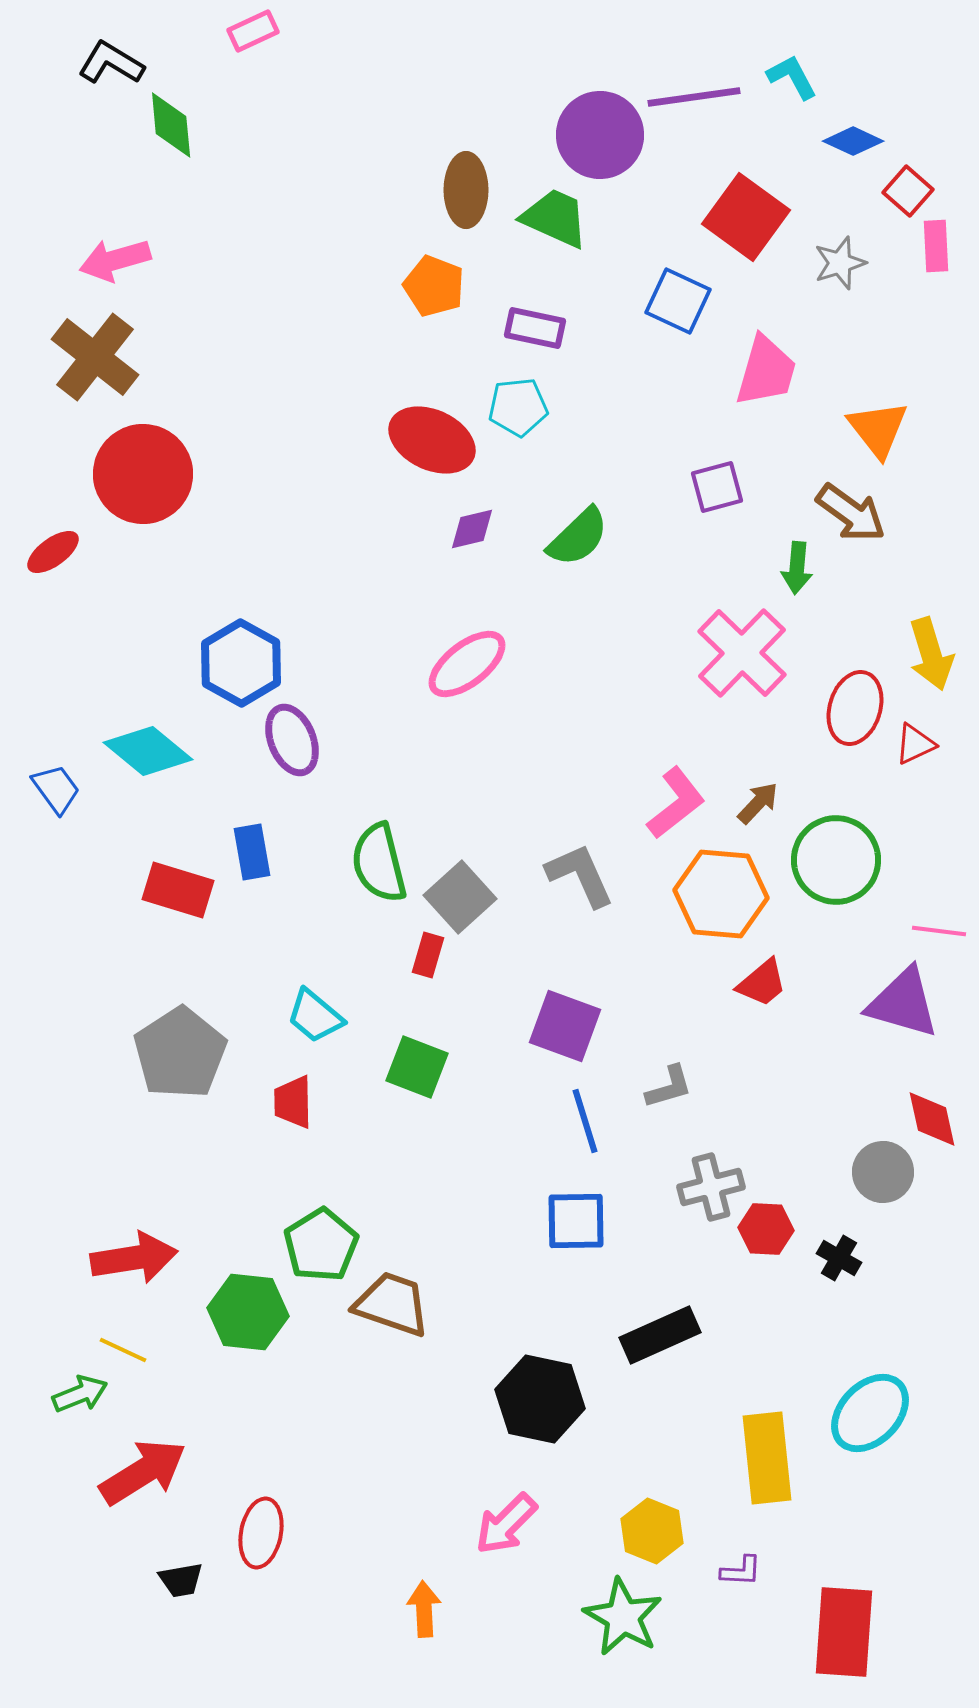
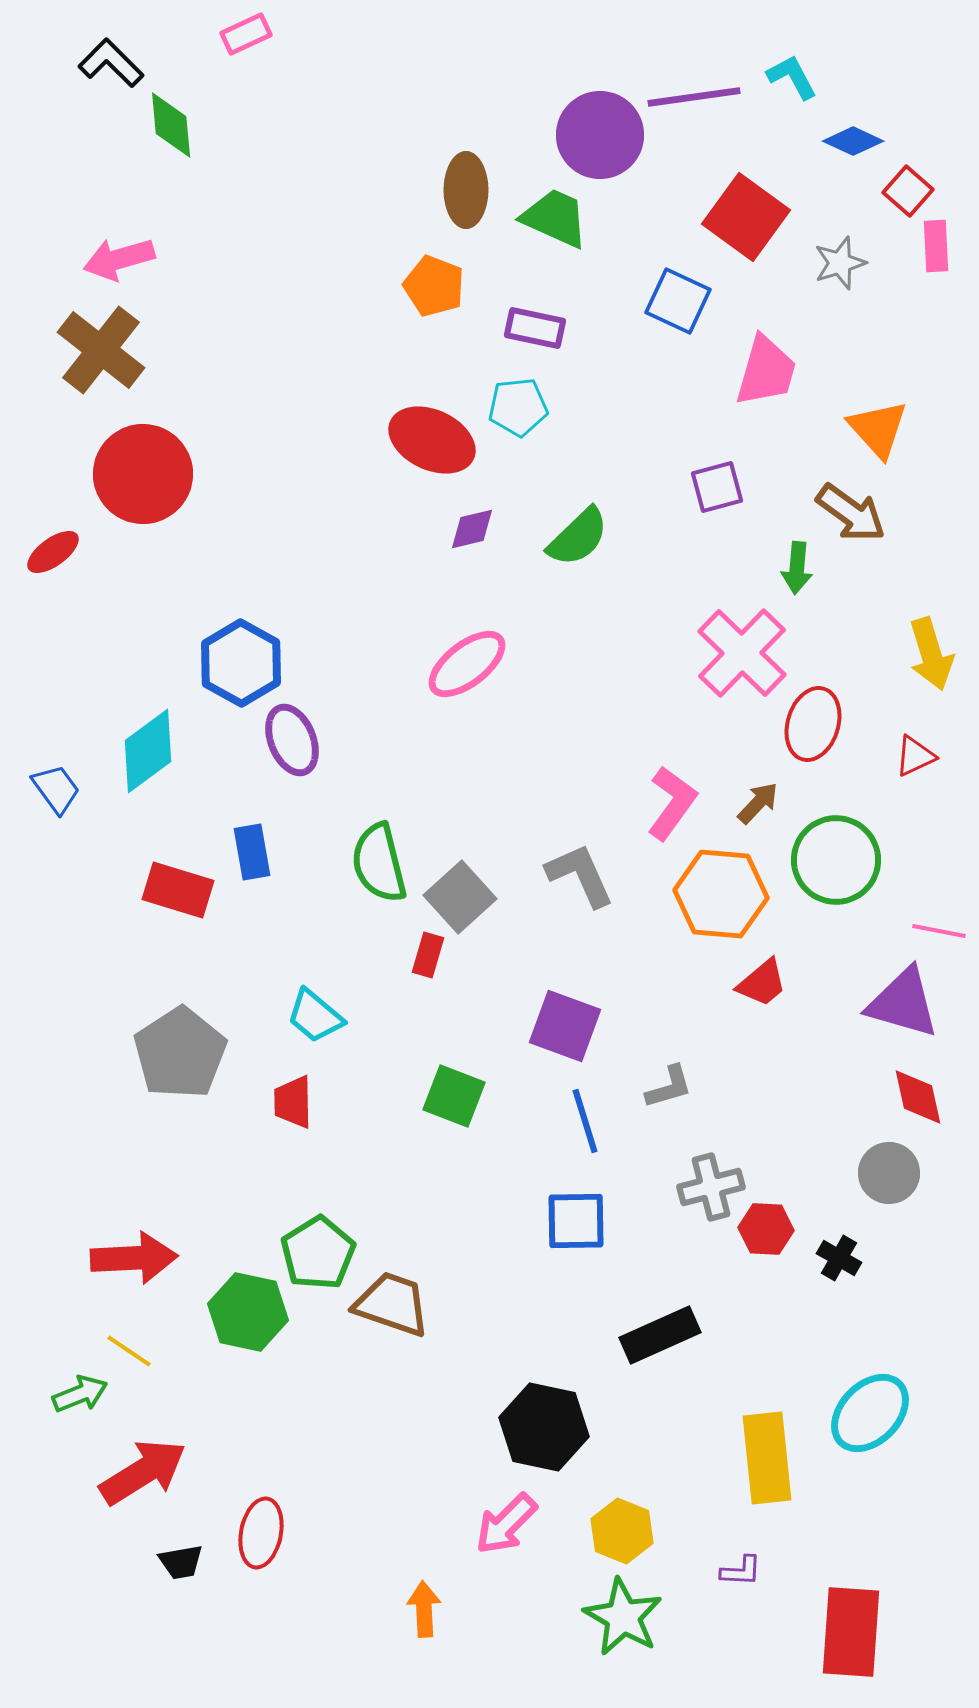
pink rectangle at (253, 31): moved 7 px left, 3 px down
black L-shape at (111, 63): rotated 14 degrees clockwise
pink arrow at (115, 260): moved 4 px right, 1 px up
brown cross at (95, 357): moved 6 px right, 7 px up
orange triangle at (878, 429): rotated 4 degrees counterclockwise
red ellipse at (855, 708): moved 42 px left, 16 px down
red triangle at (915, 744): moved 12 px down
cyan diamond at (148, 751): rotated 76 degrees counterclockwise
pink L-shape at (676, 803): moved 4 px left; rotated 16 degrees counterclockwise
pink line at (939, 931): rotated 4 degrees clockwise
green square at (417, 1067): moved 37 px right, 29 px down
red diamond at (932, 1119): moved 14 px left, 22 px up
gray circle at (883, 1172): moved 6 px right, 1 px down
green pentagon at (321, 1245): moved 3 px left, 8 px down
red arrow at (134, 1258): rotated 6 degrees clockwise
green hexagon at (248, 1312): rotated 6 degrees clockwise
yellow line at (123, 1350): moved 6 px right, 1 px down; rotated 9 degrees clockwise
black hexagon at (540, 1399): moved 4 px right, 28 px down
yellow hexagon at (652, 1531): moved 30 px left
black trapezoid at (181, 1580): moved 18 px up
red rectangle at (844, 1632): moved 7 px right
